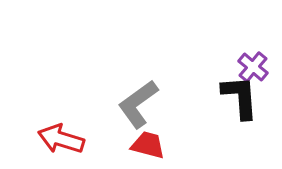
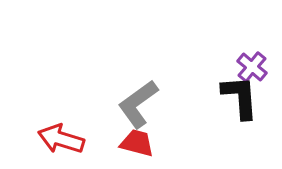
purple cross: moved 1 px left
red trapezoid: moved 11 px left, 2 px up
